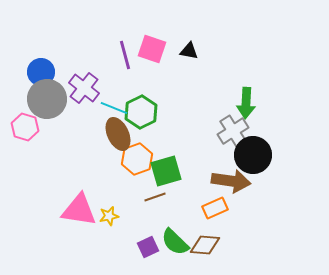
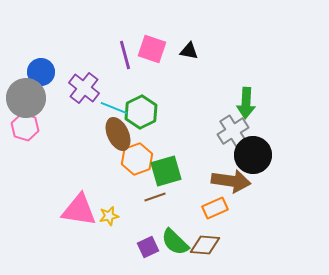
gray circle: moved 21 px left, 1 px up
